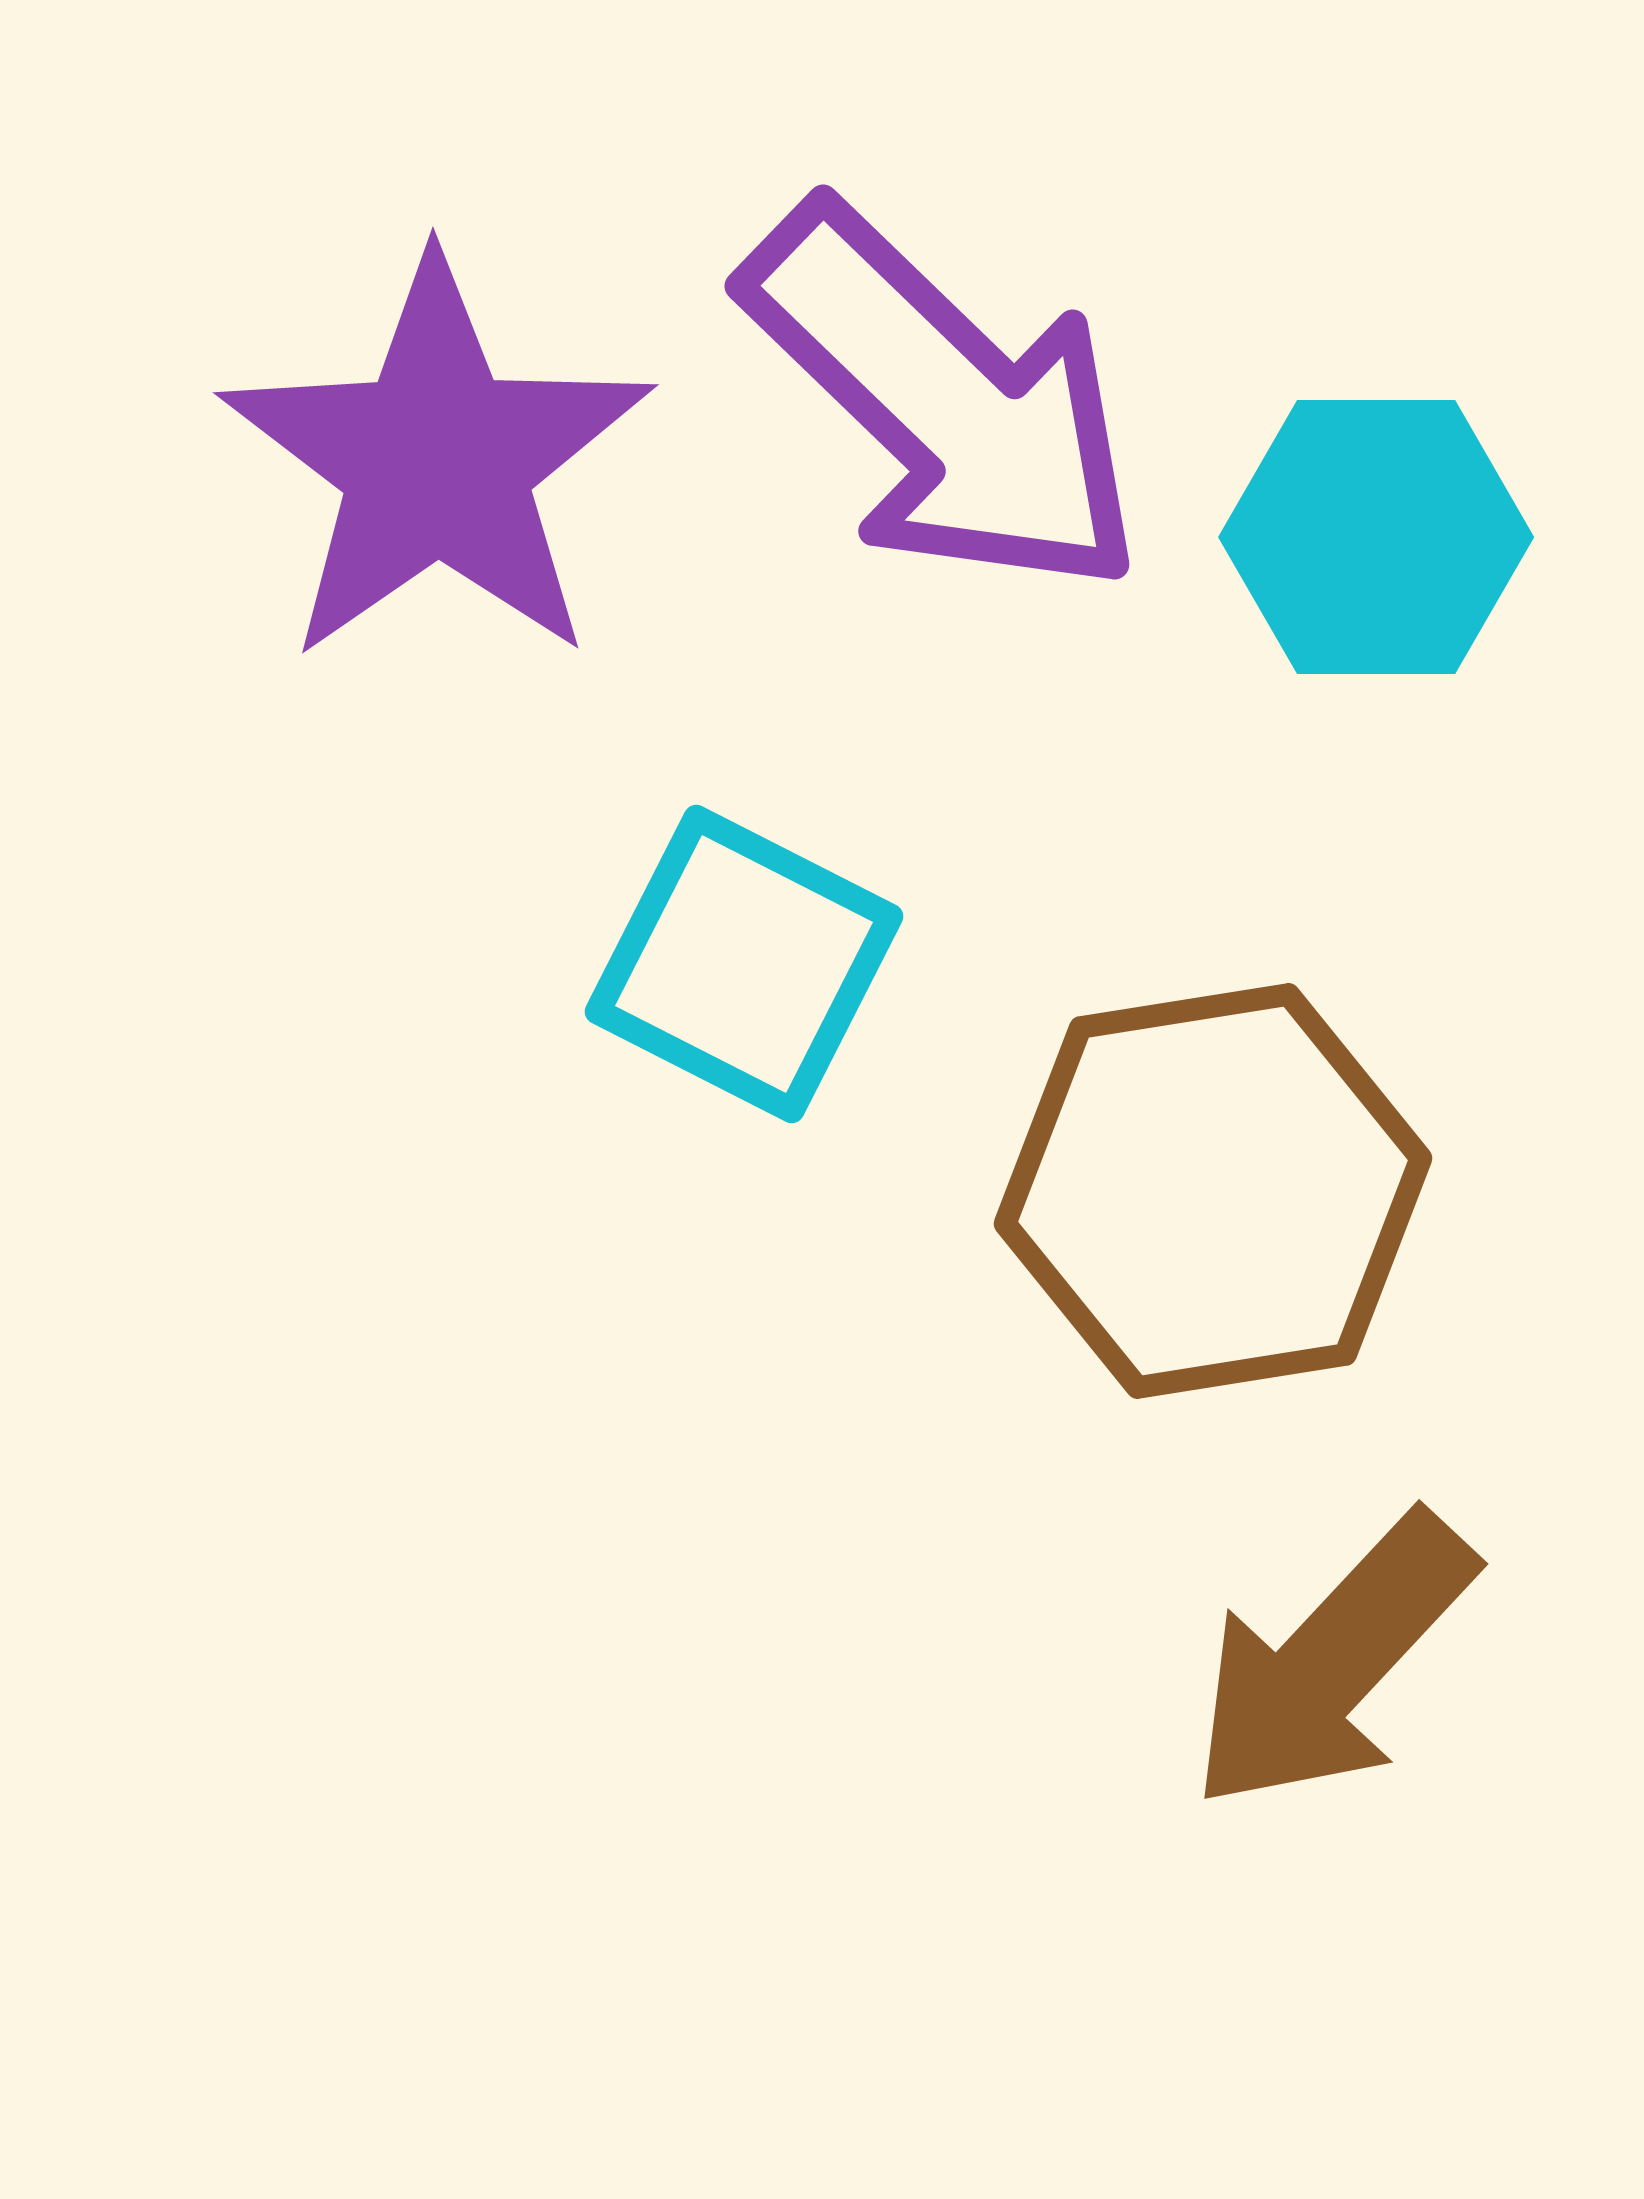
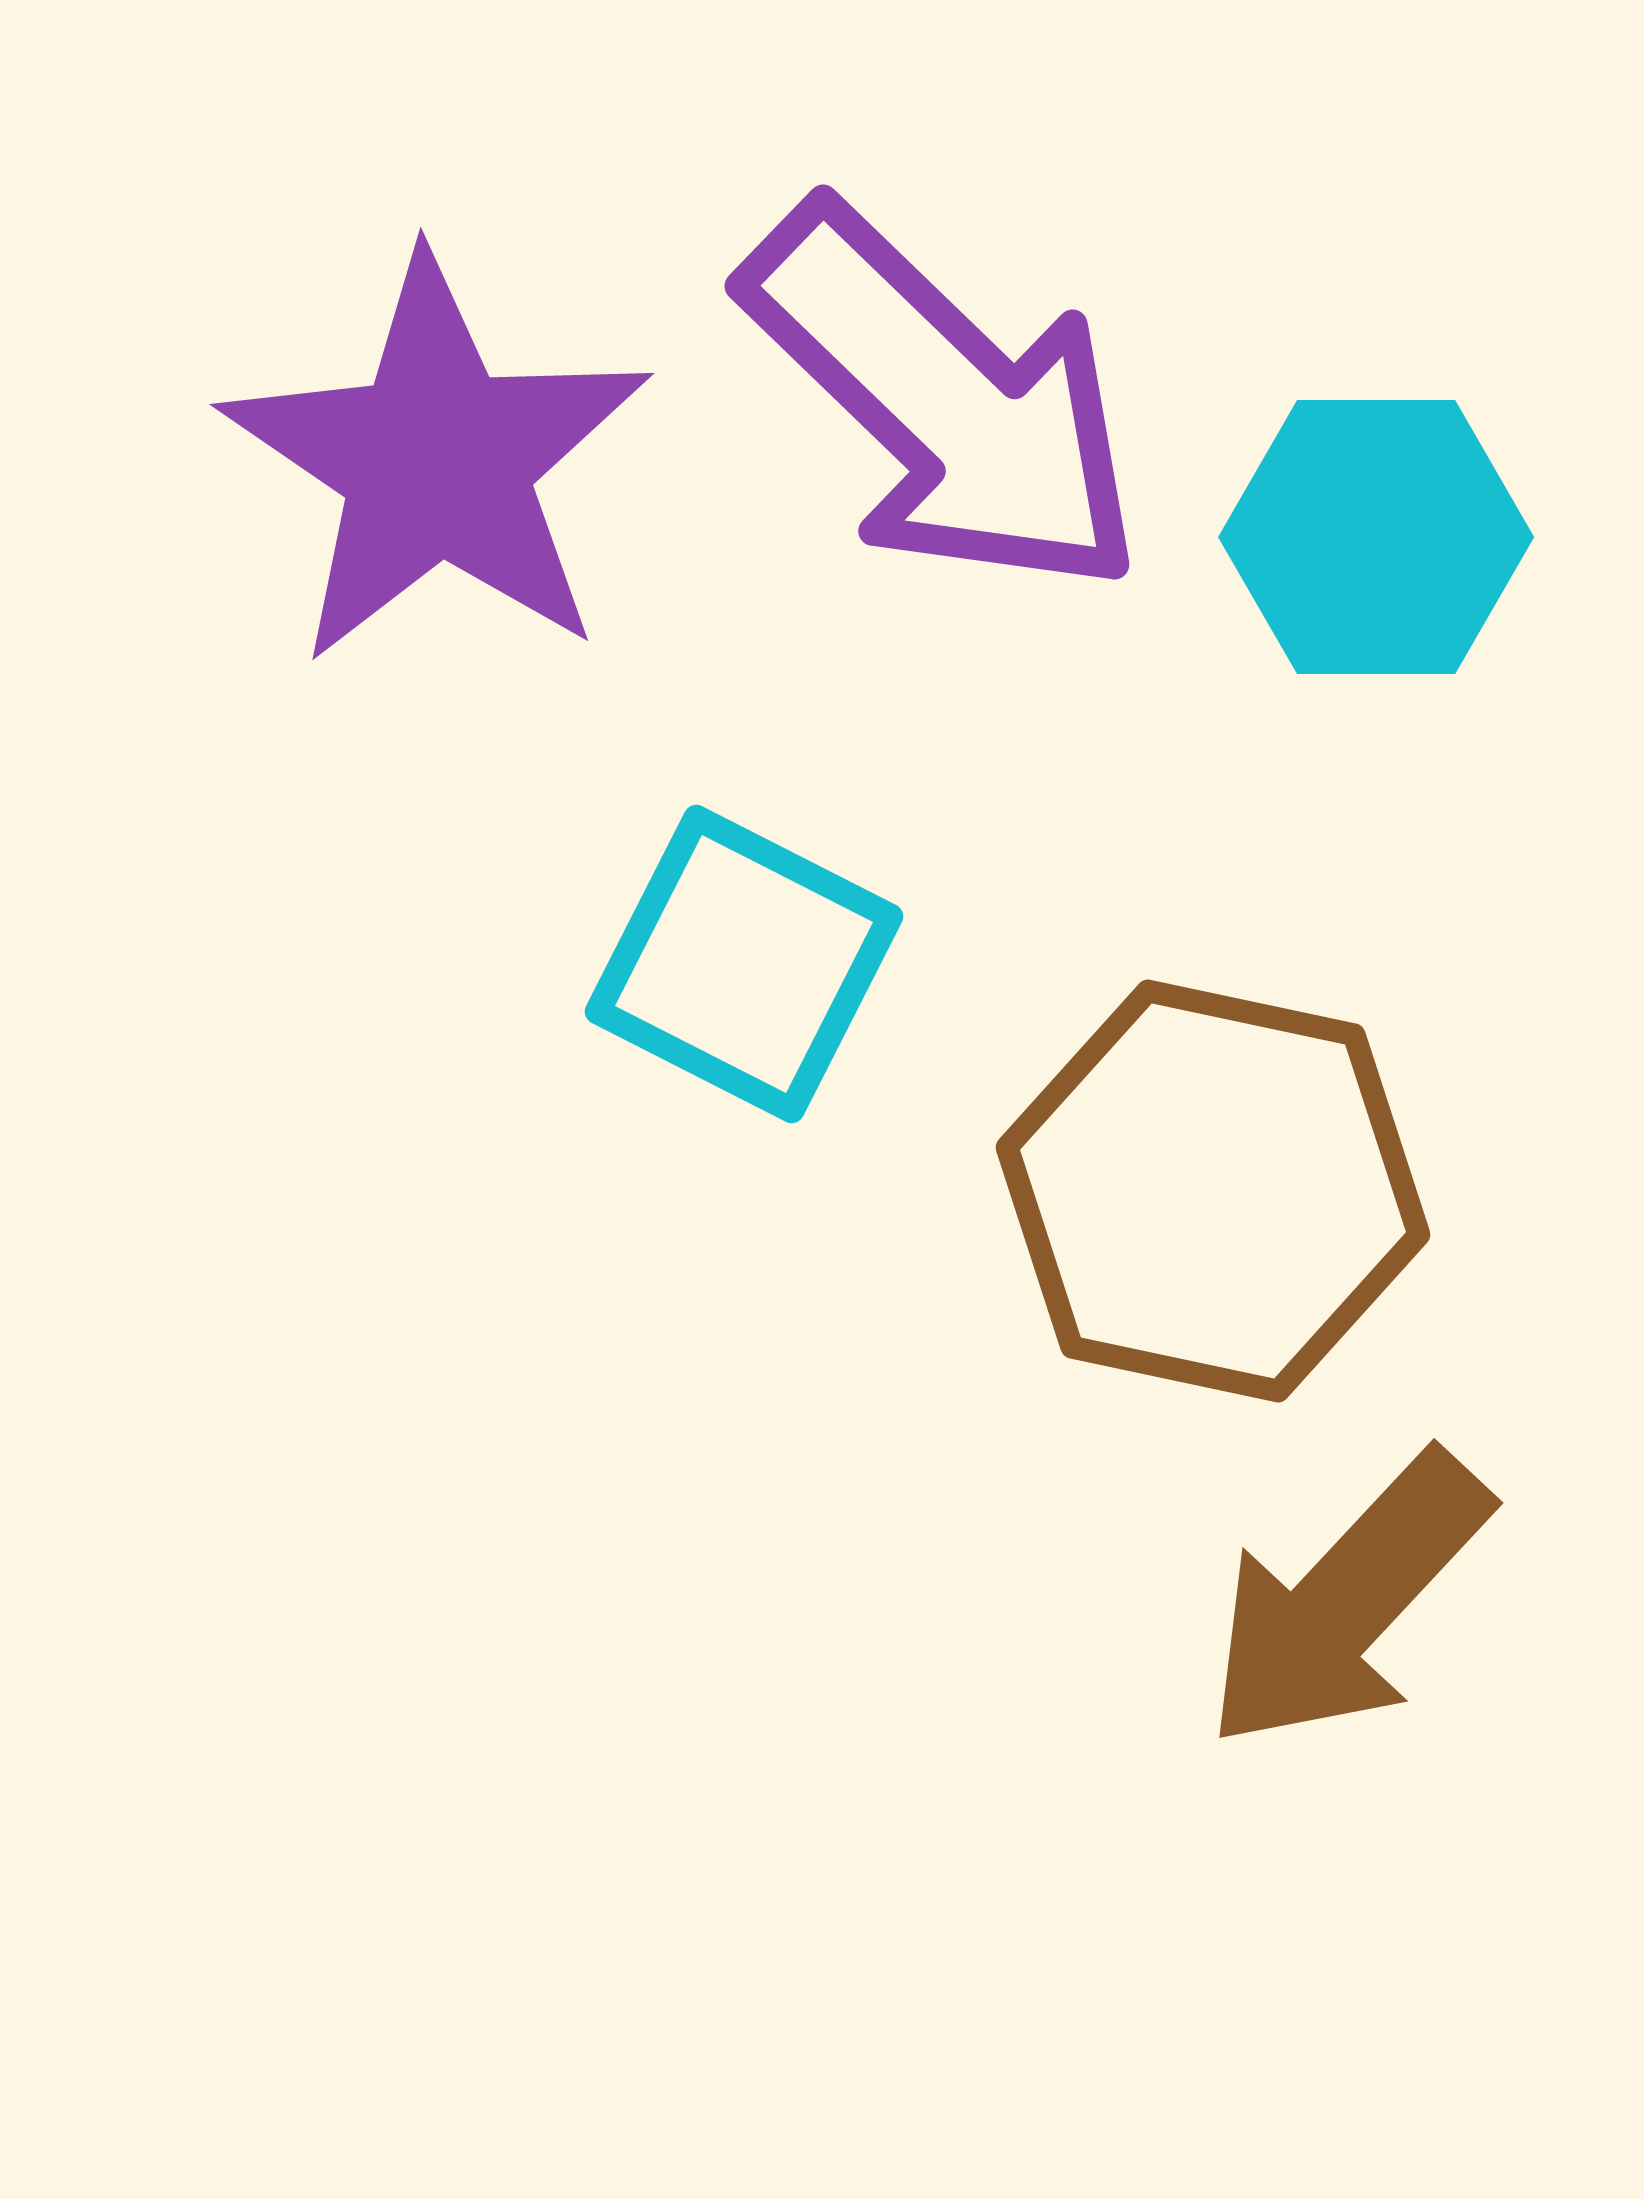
purple star: rotated 3 degrees counterclockwise
brown hexagon: rotated 21 degrees clockwise
brown arrow: moved 15 px right, 61 px up
